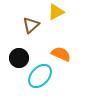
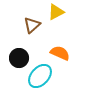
brown triangle: moved 1 px right
orange semicircle: moved 1 px left, 1 px up
